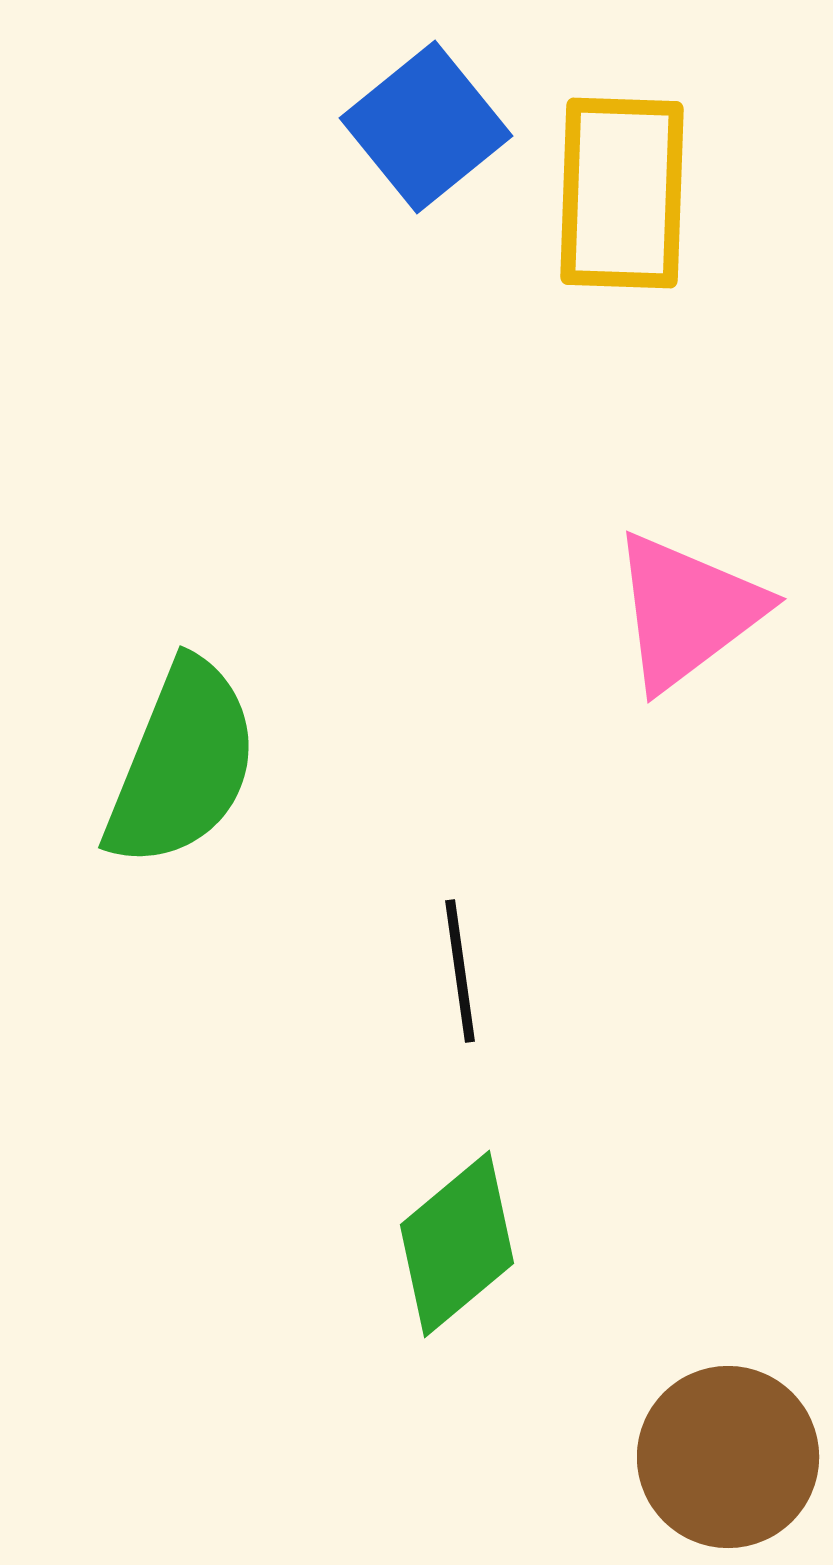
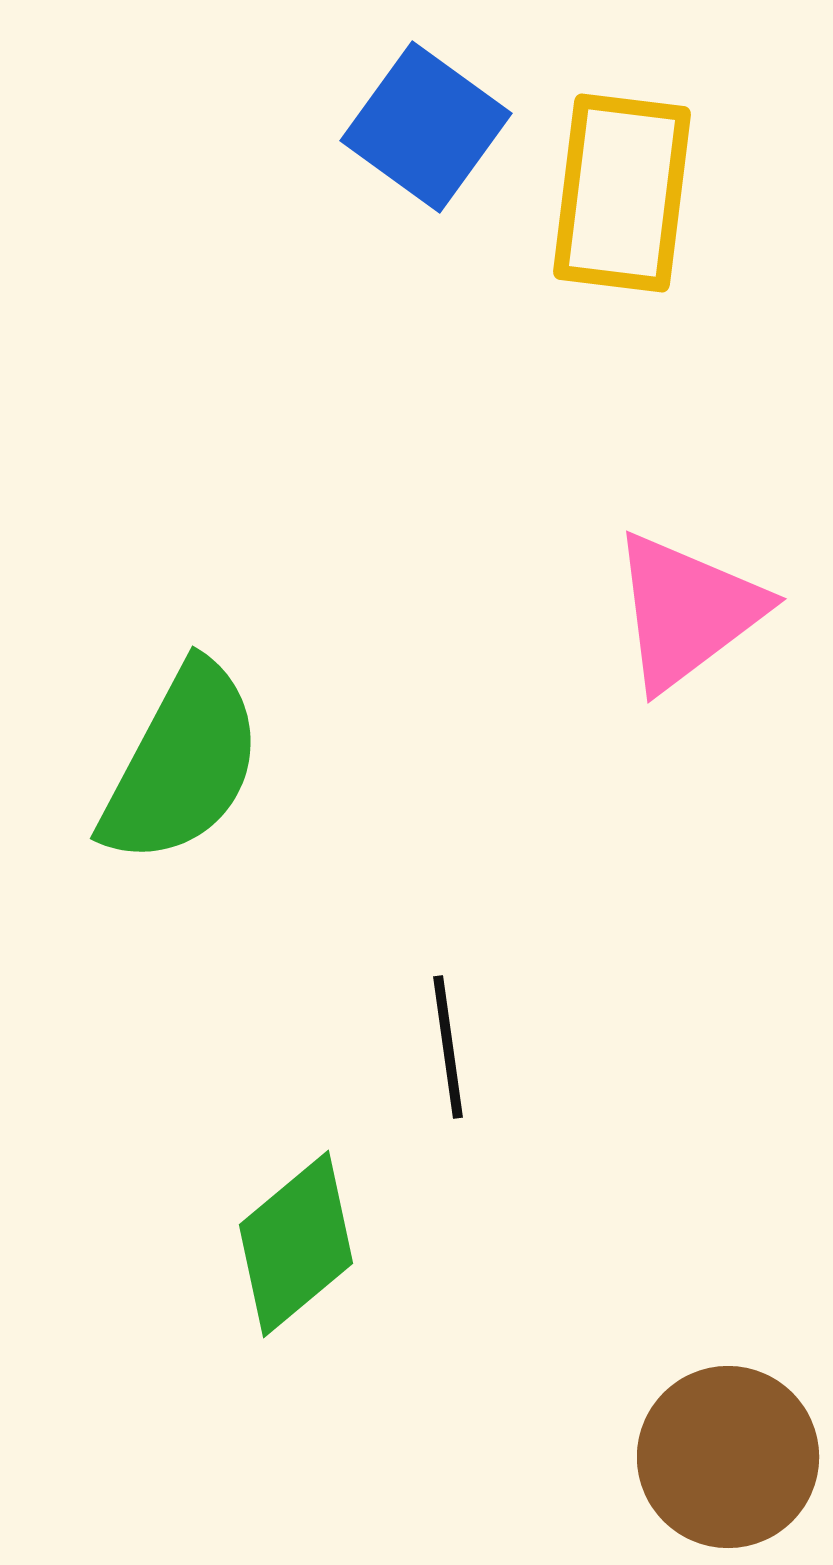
blue square: rotated 15 degrees counterclockwise
yellow rectangle: rotated 5 degrees clockwise
green semicircle: rotated 6 degrees clockwise
black line: moved 12 px left, 76 px down
green diamond: moved 161 px left
